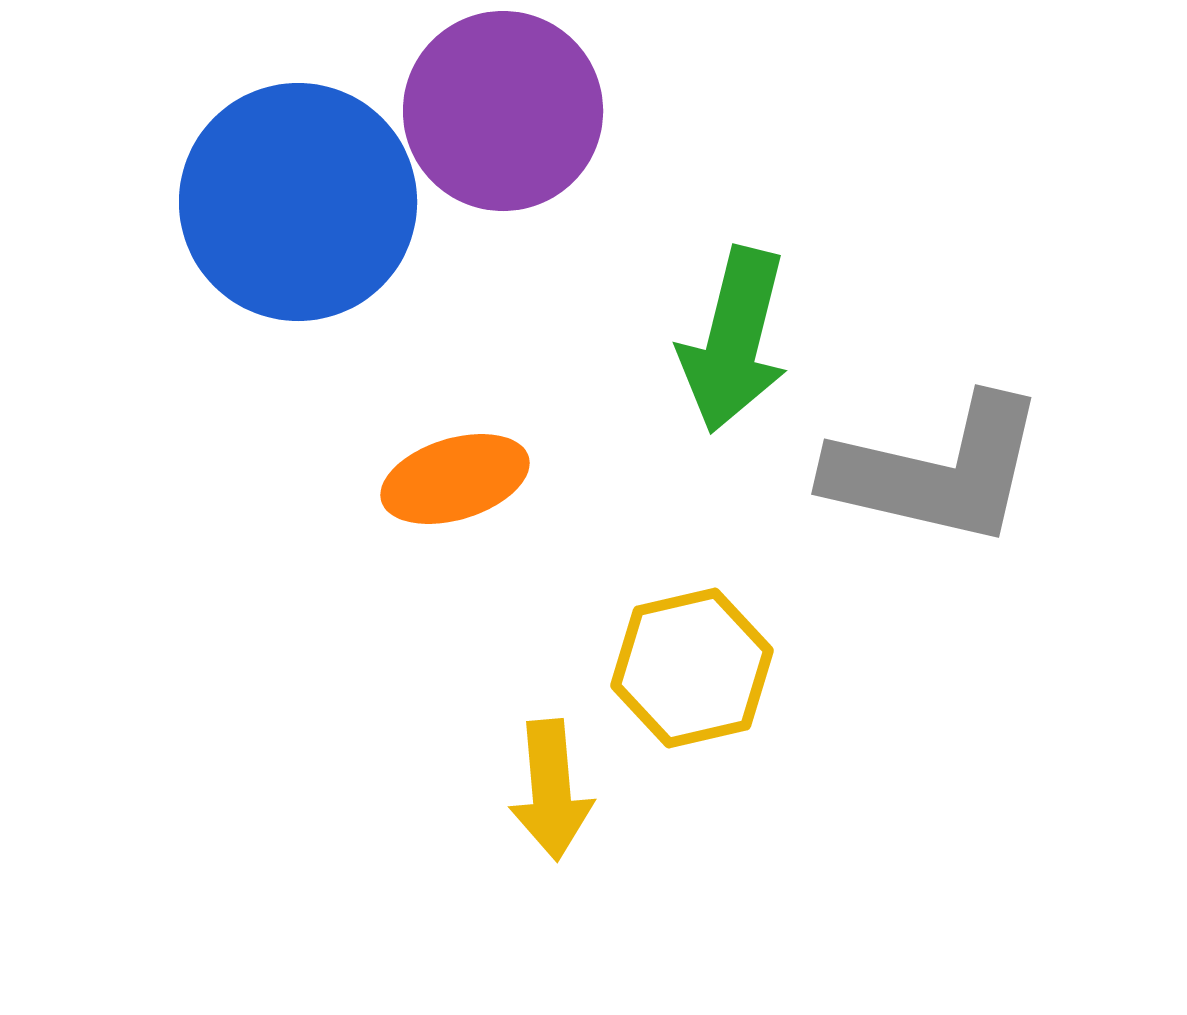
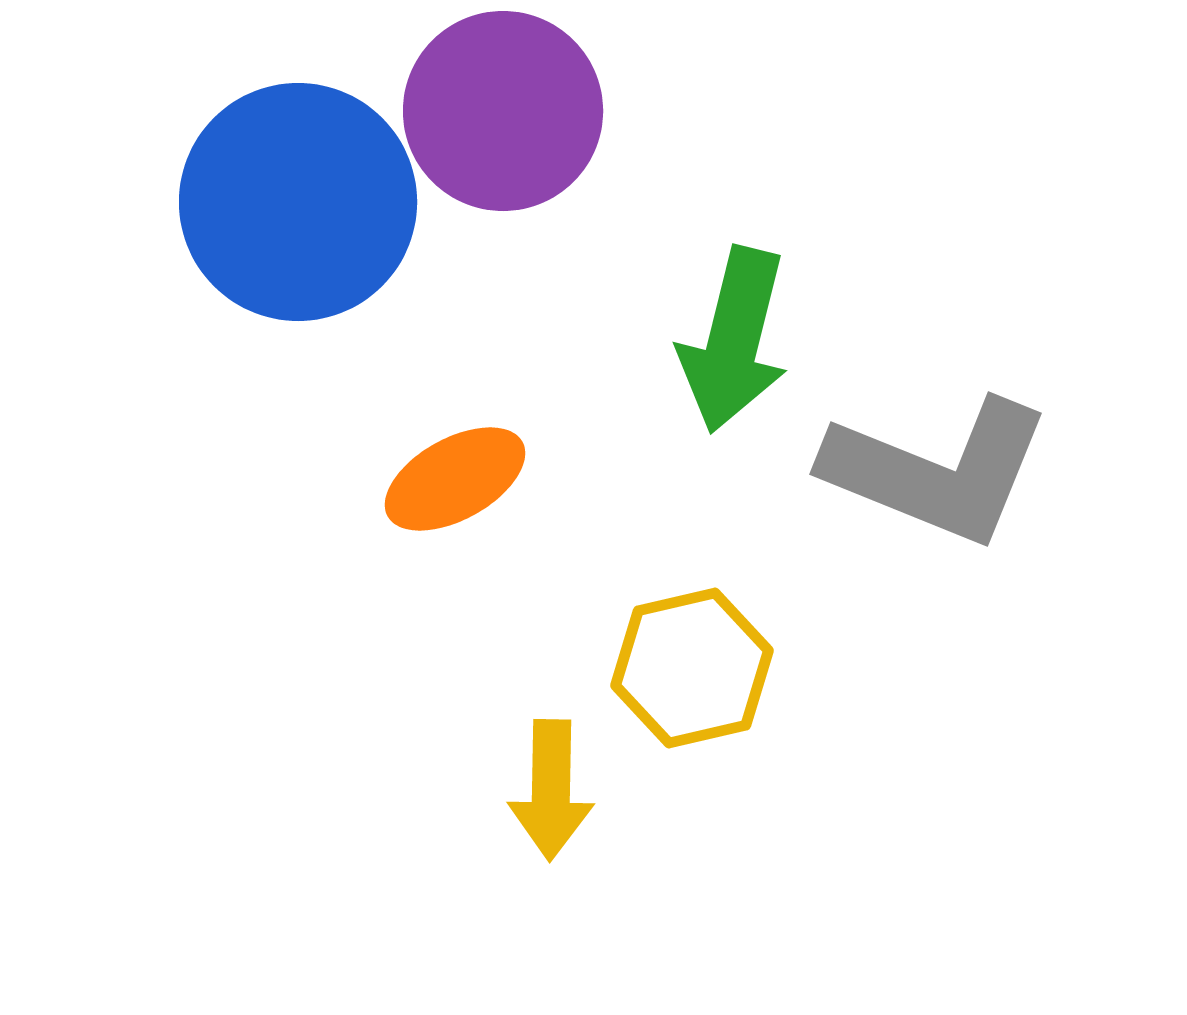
gray L-shape: rotated 9 degrees clockwise
orange ellipse: rotated 12 degrees counterclockwise
yellow arrow: rotated 6 degrees clockwise
